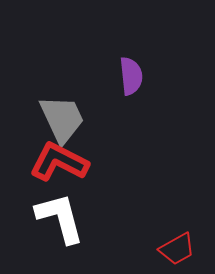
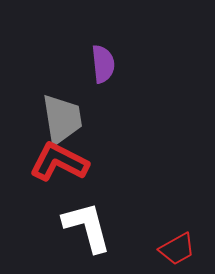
purple semicircle: moved 28 px left, 12 px up
gray trapezoid: rotated 16 degrees clockwise
white L-shape: moved 27 px right, 9 px down
